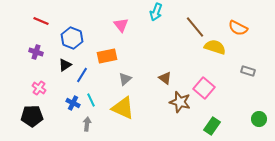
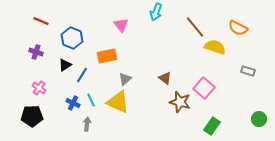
yellow triangle: moved 5 px left, 6 px up
